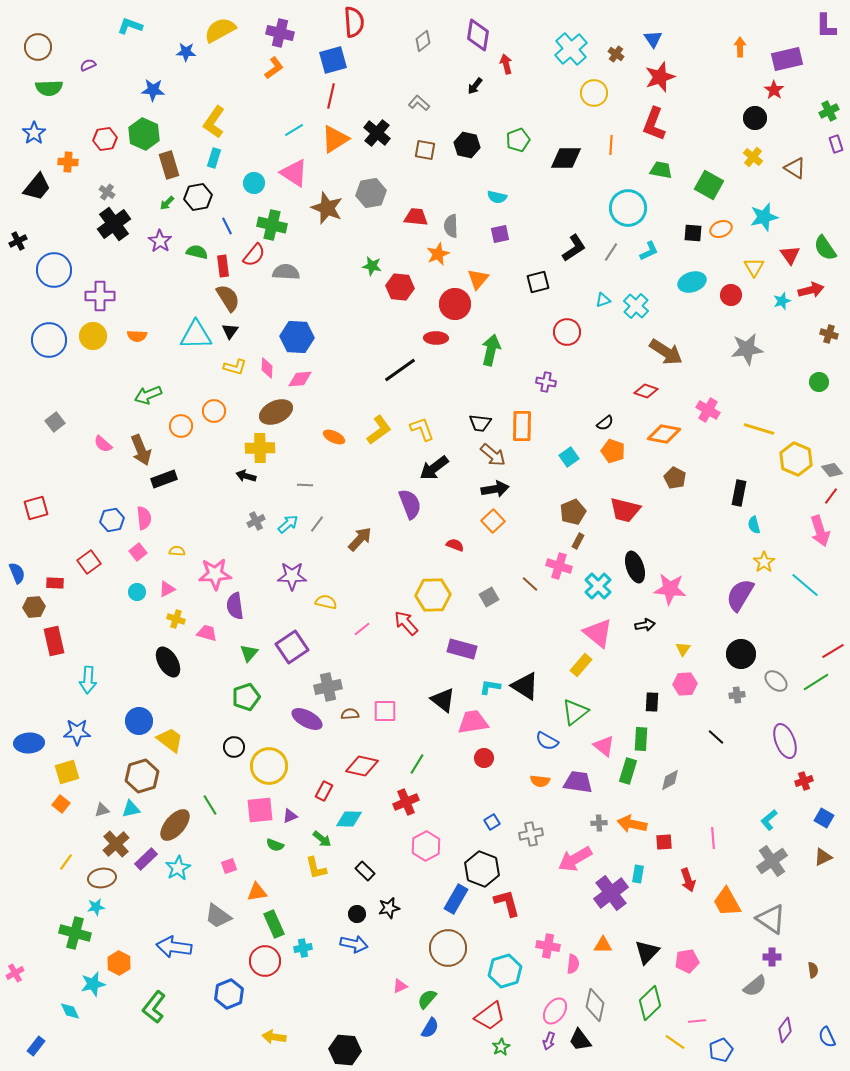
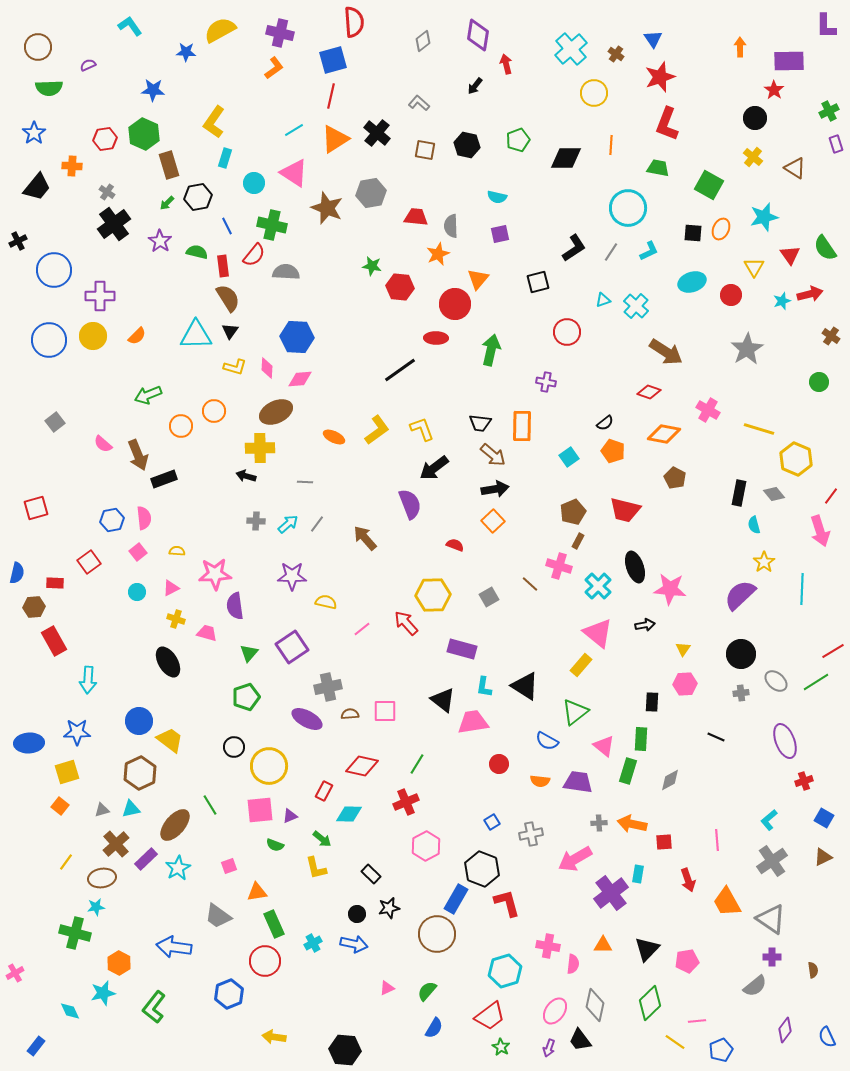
cyan L-shape at (130, 26): rotated 35 degrees clockwise
purple rectangle at (787, 59): moved 2 px right, 2 px down; rotated 12 degrees clockwise
red L-shape at (654, 124): moved 13 px right
cyan rectangle at (214, 158): moved 11 px right
orange cross at (68, 162): moved 4 px right, 4 px down
green trapezoid at (661, 170): moved 3 px left, 2 px up
orange ellipse at (721, 229): rotated 45 degrees counterclockwise
red arrow at (811, 290): moved 1 px left, 4 px down
brown cross at (829, 334): moved 2 px right, 2 px down; rotated 18 degrees clockwise
orange semicircle at (137, 336): rotated 48 degrees counterclockwise
gray star at (747, 349): rotated 24 degrees counterclockwise
red diamond at (646, 391): moved 3 px right, 1 px down
yellow L-shape at (379, 430): moved 2 px left
brown arrow at (141, 450): moved 3 px left, 5 px down
gray diamond at (832, 470): moved 58 px left, 24 px down
gray line at (305, 485): moved 3 px up
gray cross at (256, 521): rotated 30 degrees clockwise
brown arrow at (360, 539): moved 5 px right, 1 px up; rotated 84 degrees counterclockwise
blue semicircle at (17, 573): rotated 35 degrees clockwise
cyan line at (805, 585): moved 3 px left, 4 px down; rotated 52 degrees clockwise
pink triangle at (167, 589): moved 4 px right, 1 px up
purple semicircle at (740, 595): rotated 16 degrees clockwise
red rectangle at (54, 641): rotated 16 degrees counterclockwise
cyan L-shape at (490, 687): moved 6 px left; rotated 90 degrees counterclockwise
gray cross at (737, 695): moved 4 px right, 2 px up
black line at (716, 737): rotated 18 degrees counterclockwise
red circle at (484, 758): moved 15 px right, 6 px down
brown hexagon at (142, 776): moved 2 px left, 3 px up; rotated 8 degrees counterclockwise
orange square at (61, 804): moved 1 px left, 2 px down
cyan diamond at (349, 819): moved 5 px up
pink line at (713, 838): moved 4 px right, 2 px down
black rectangle at (365, 871): moved 6 px right, 3 px down
cyan cross at (303, 948): moved 10 px right, 5 px up; rotated 18 degrees counterclockwise
brown circle at (448, 948): moved 11 px left, 14 px up
black triangle at (647, 952): moved 3 px up
cyan star at (93, 984): moved 10 px right, 9 px down
pink triangle at (400, 986): moved 13 px left, 2 px down
green semicircle at (427, 999): moved 8 px up
blue semicircle at (430, 1028): moved 4 px right
purple arrow at (549, 1041): moved 7 px down
green star at (501, 1047): rotated 12 degrees counterclockwise
